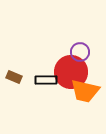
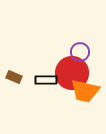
red circle: moved 1 px right, 1 px down
